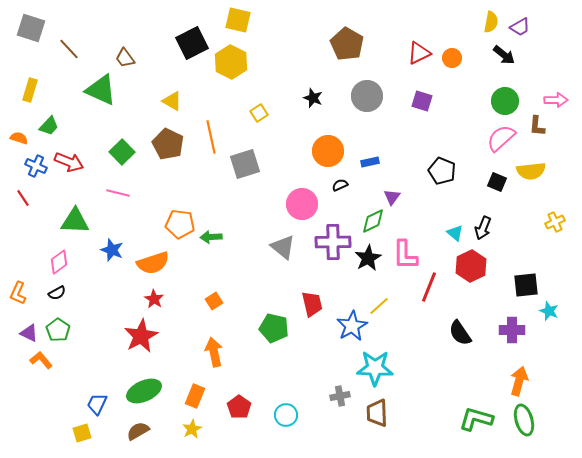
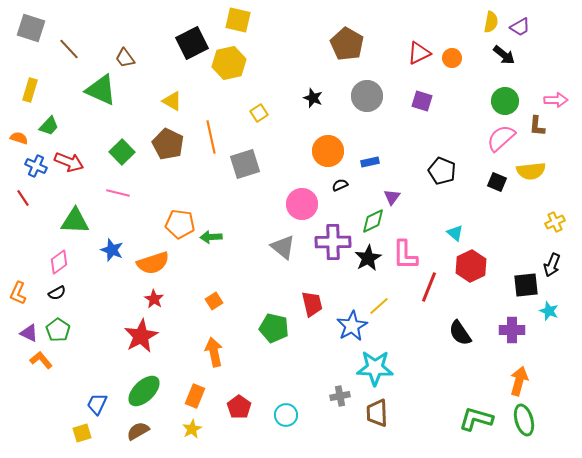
yellow hexagon at (231, 62): moved 2 px left, 1 px down; rotated 20 degrees clockwise
black arrow at (483, 228): moved 69 px right, 37 px down
green ellipse at (144, 391): rotated 20 degrees counterclockwise
